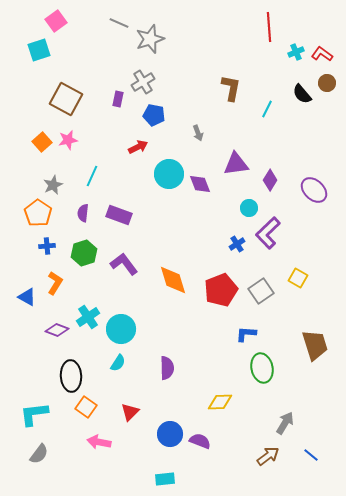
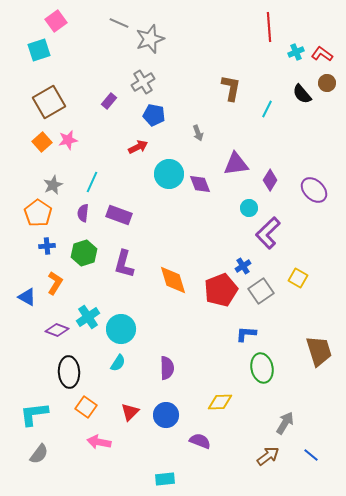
brown square at (66, 99): moved 17 px left, 3 px down; rotated 32 degrees clockwise
purple rectangle at (118, 99): moved 9 px left, 2 px down; rotated 28 degrees clockwise
cyan line at (92, 176): moved 6 px down
blue cross at (237, 244): moved 6 px right, 22 px down
purple L-shape at (124, 264): rotated 128 degrees counterclockwise
brown trapezoid at (315, 345): moved 4 px right, 6 px down
black ellipse at (71, 376): moved 2 px left, 4 px up
blue circle at (170, 434): moved 4 px left, 19 px up
